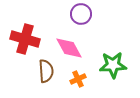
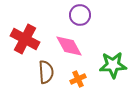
purple circle: moved 1 px left, 1 px down
red cross: rotated 12 degrees clockwise
pink diamond: moved 2 px up
brown semicircle: moved 1 px down
